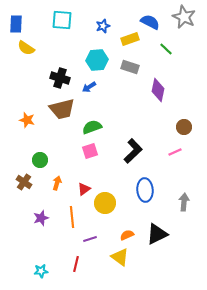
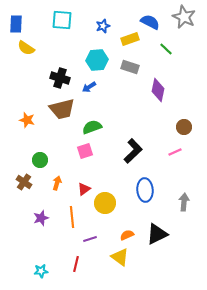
pink square: moved 5 px left
